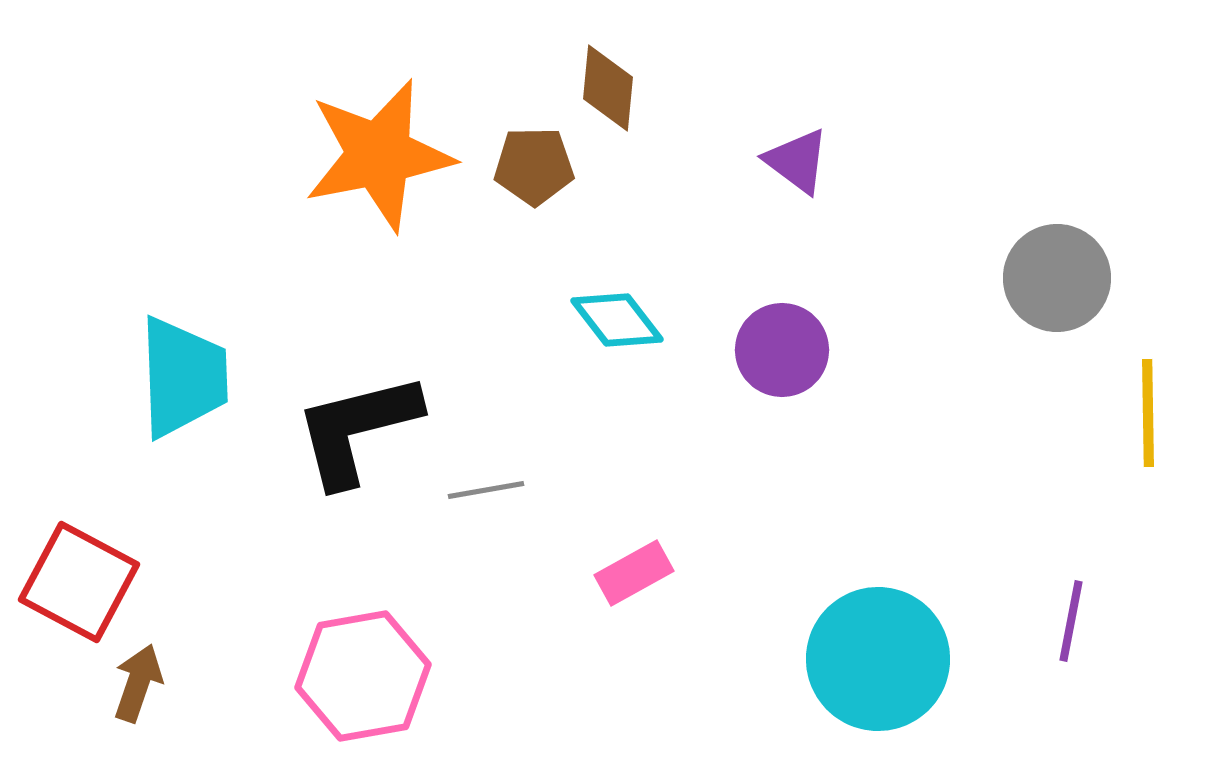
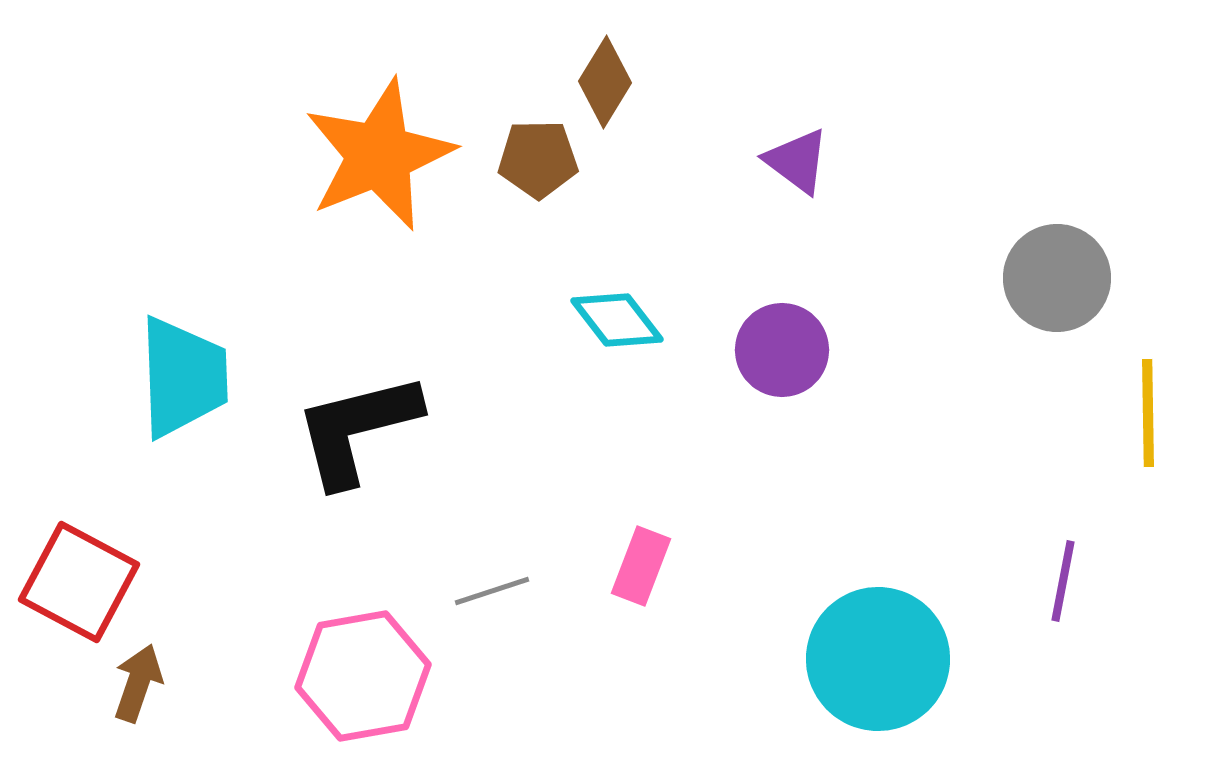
brown diamond: moved 3 px left, 6 px up; rotated 26 degrees clockwise
orange star: rotated 11 degrees counterclockwise
brown pentagon: moved 4 px right, 7 px up
gray line: moved 6 px right, 101 px down; rotated 8 degrees counterclockwise
pink rectangle: moved 7 px right, 7 px up; rotated 40 degrees counterclockwise
purple line: moved 8 px left, 40 px up
